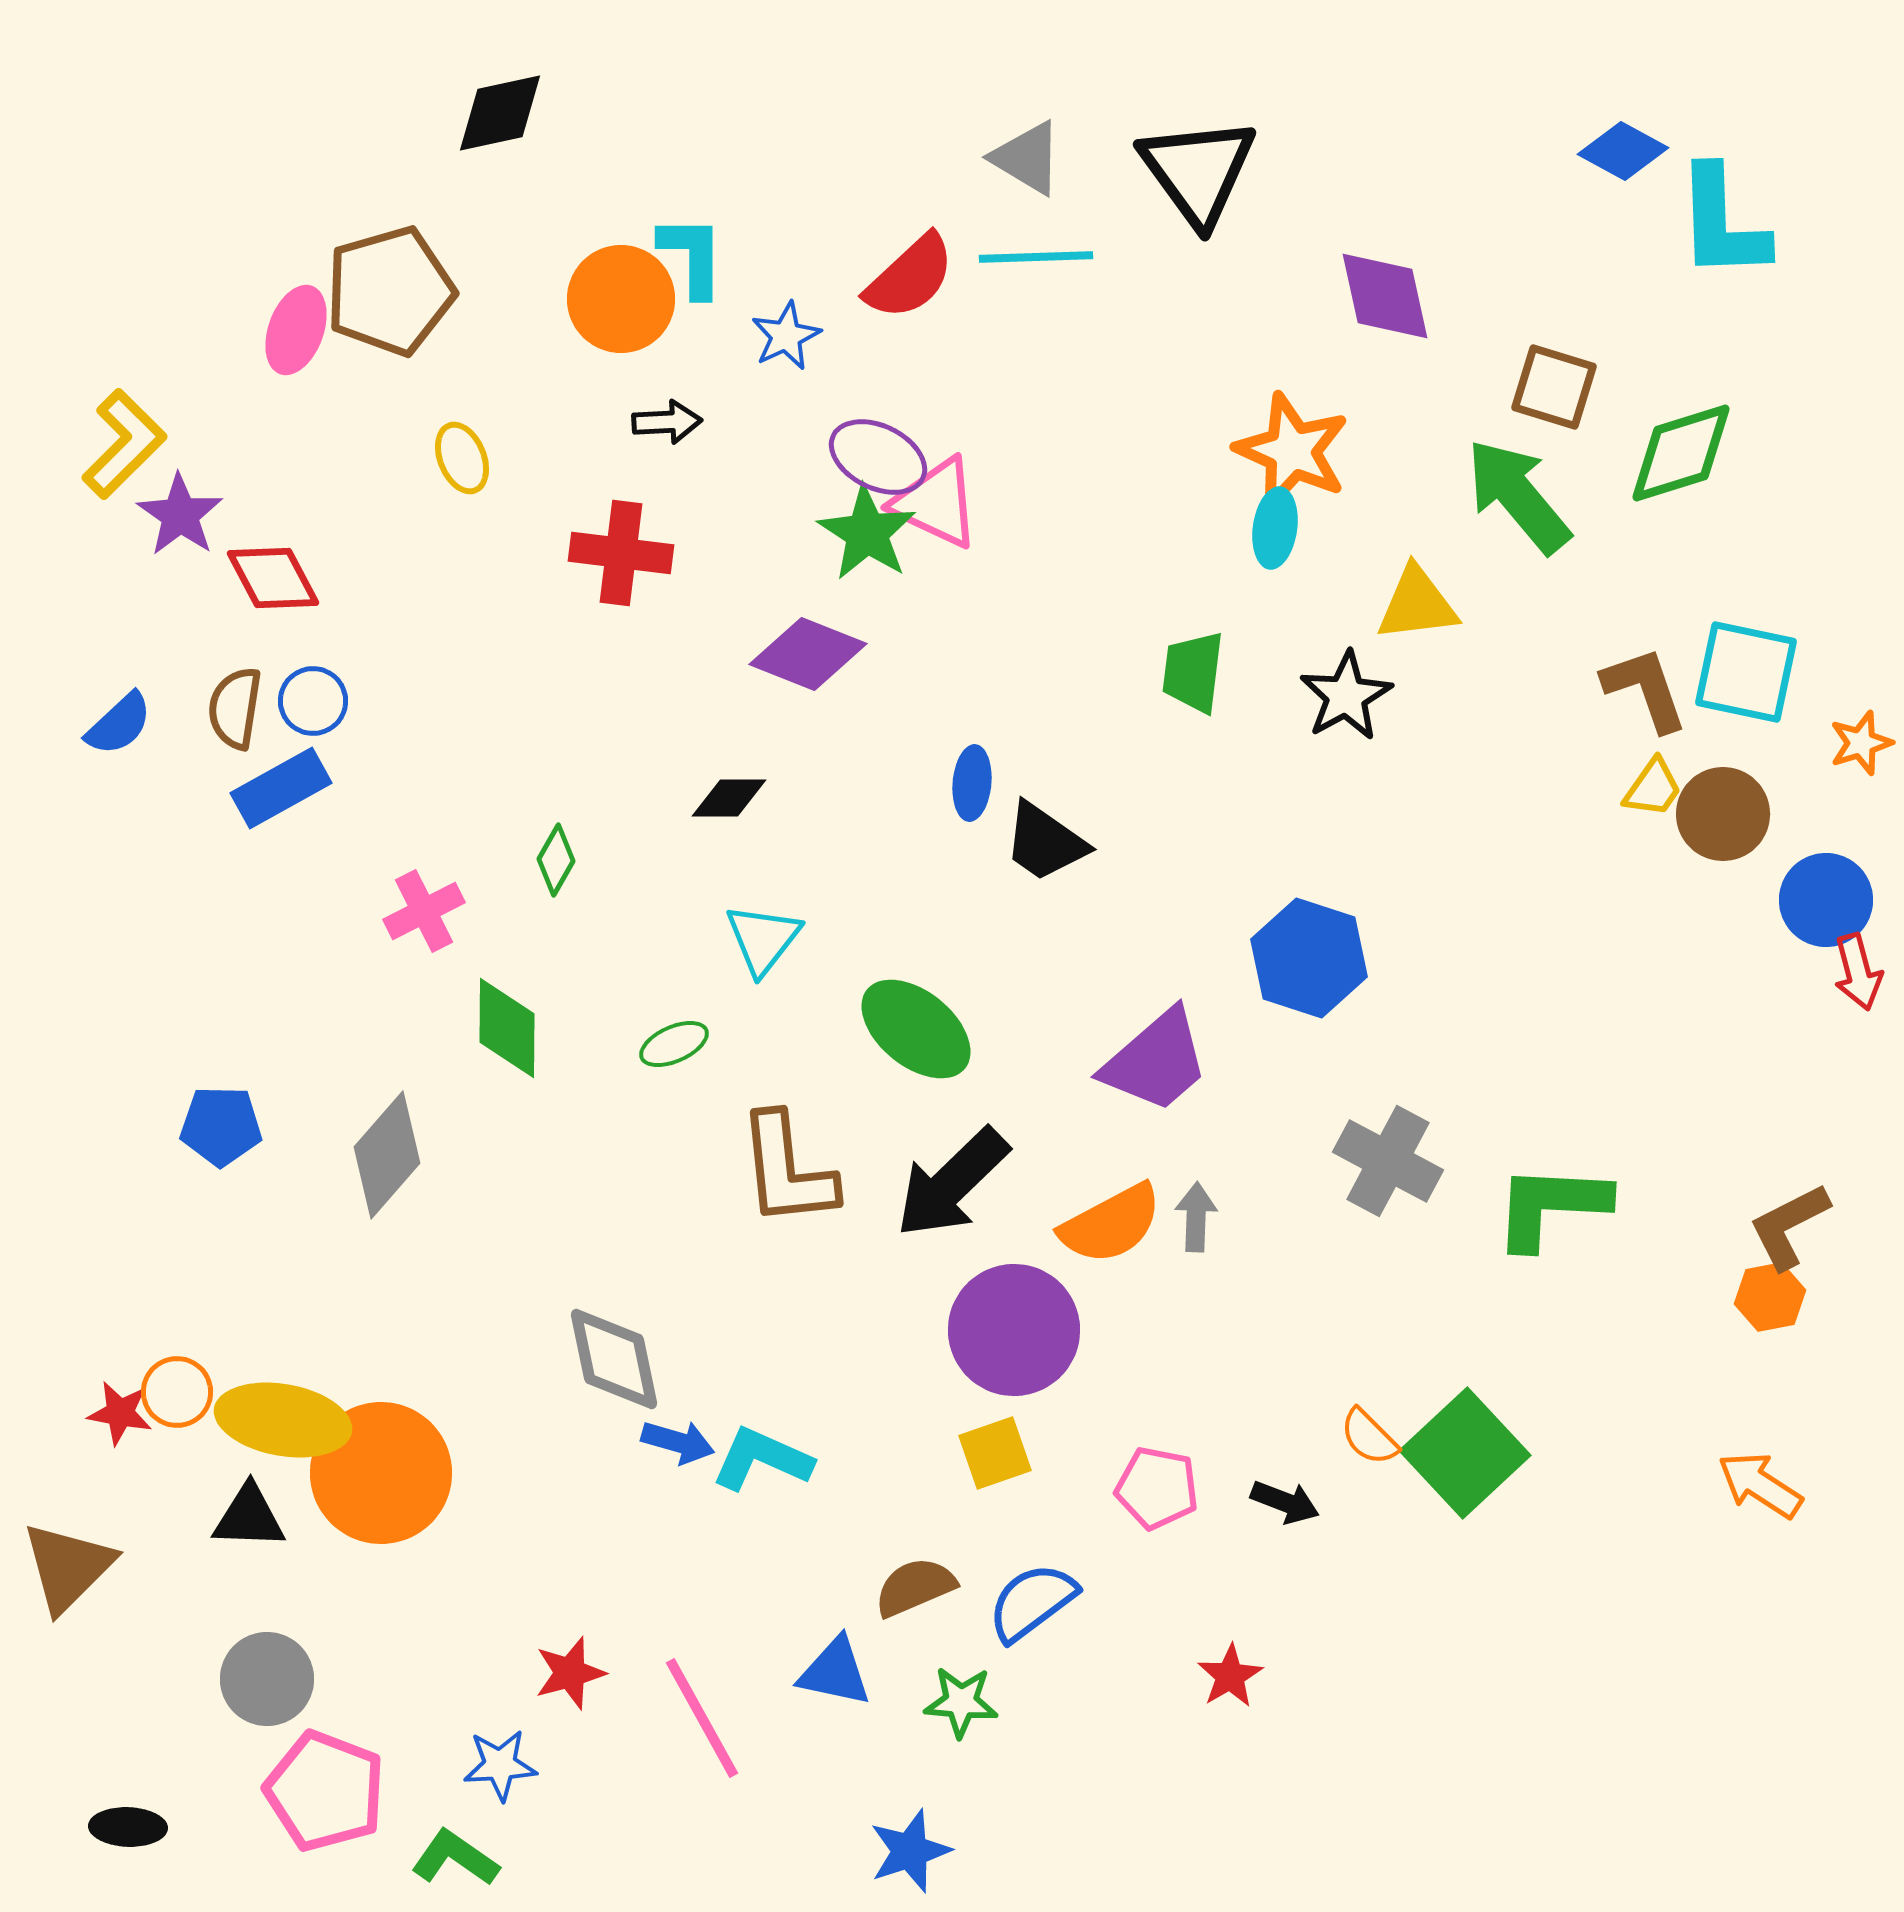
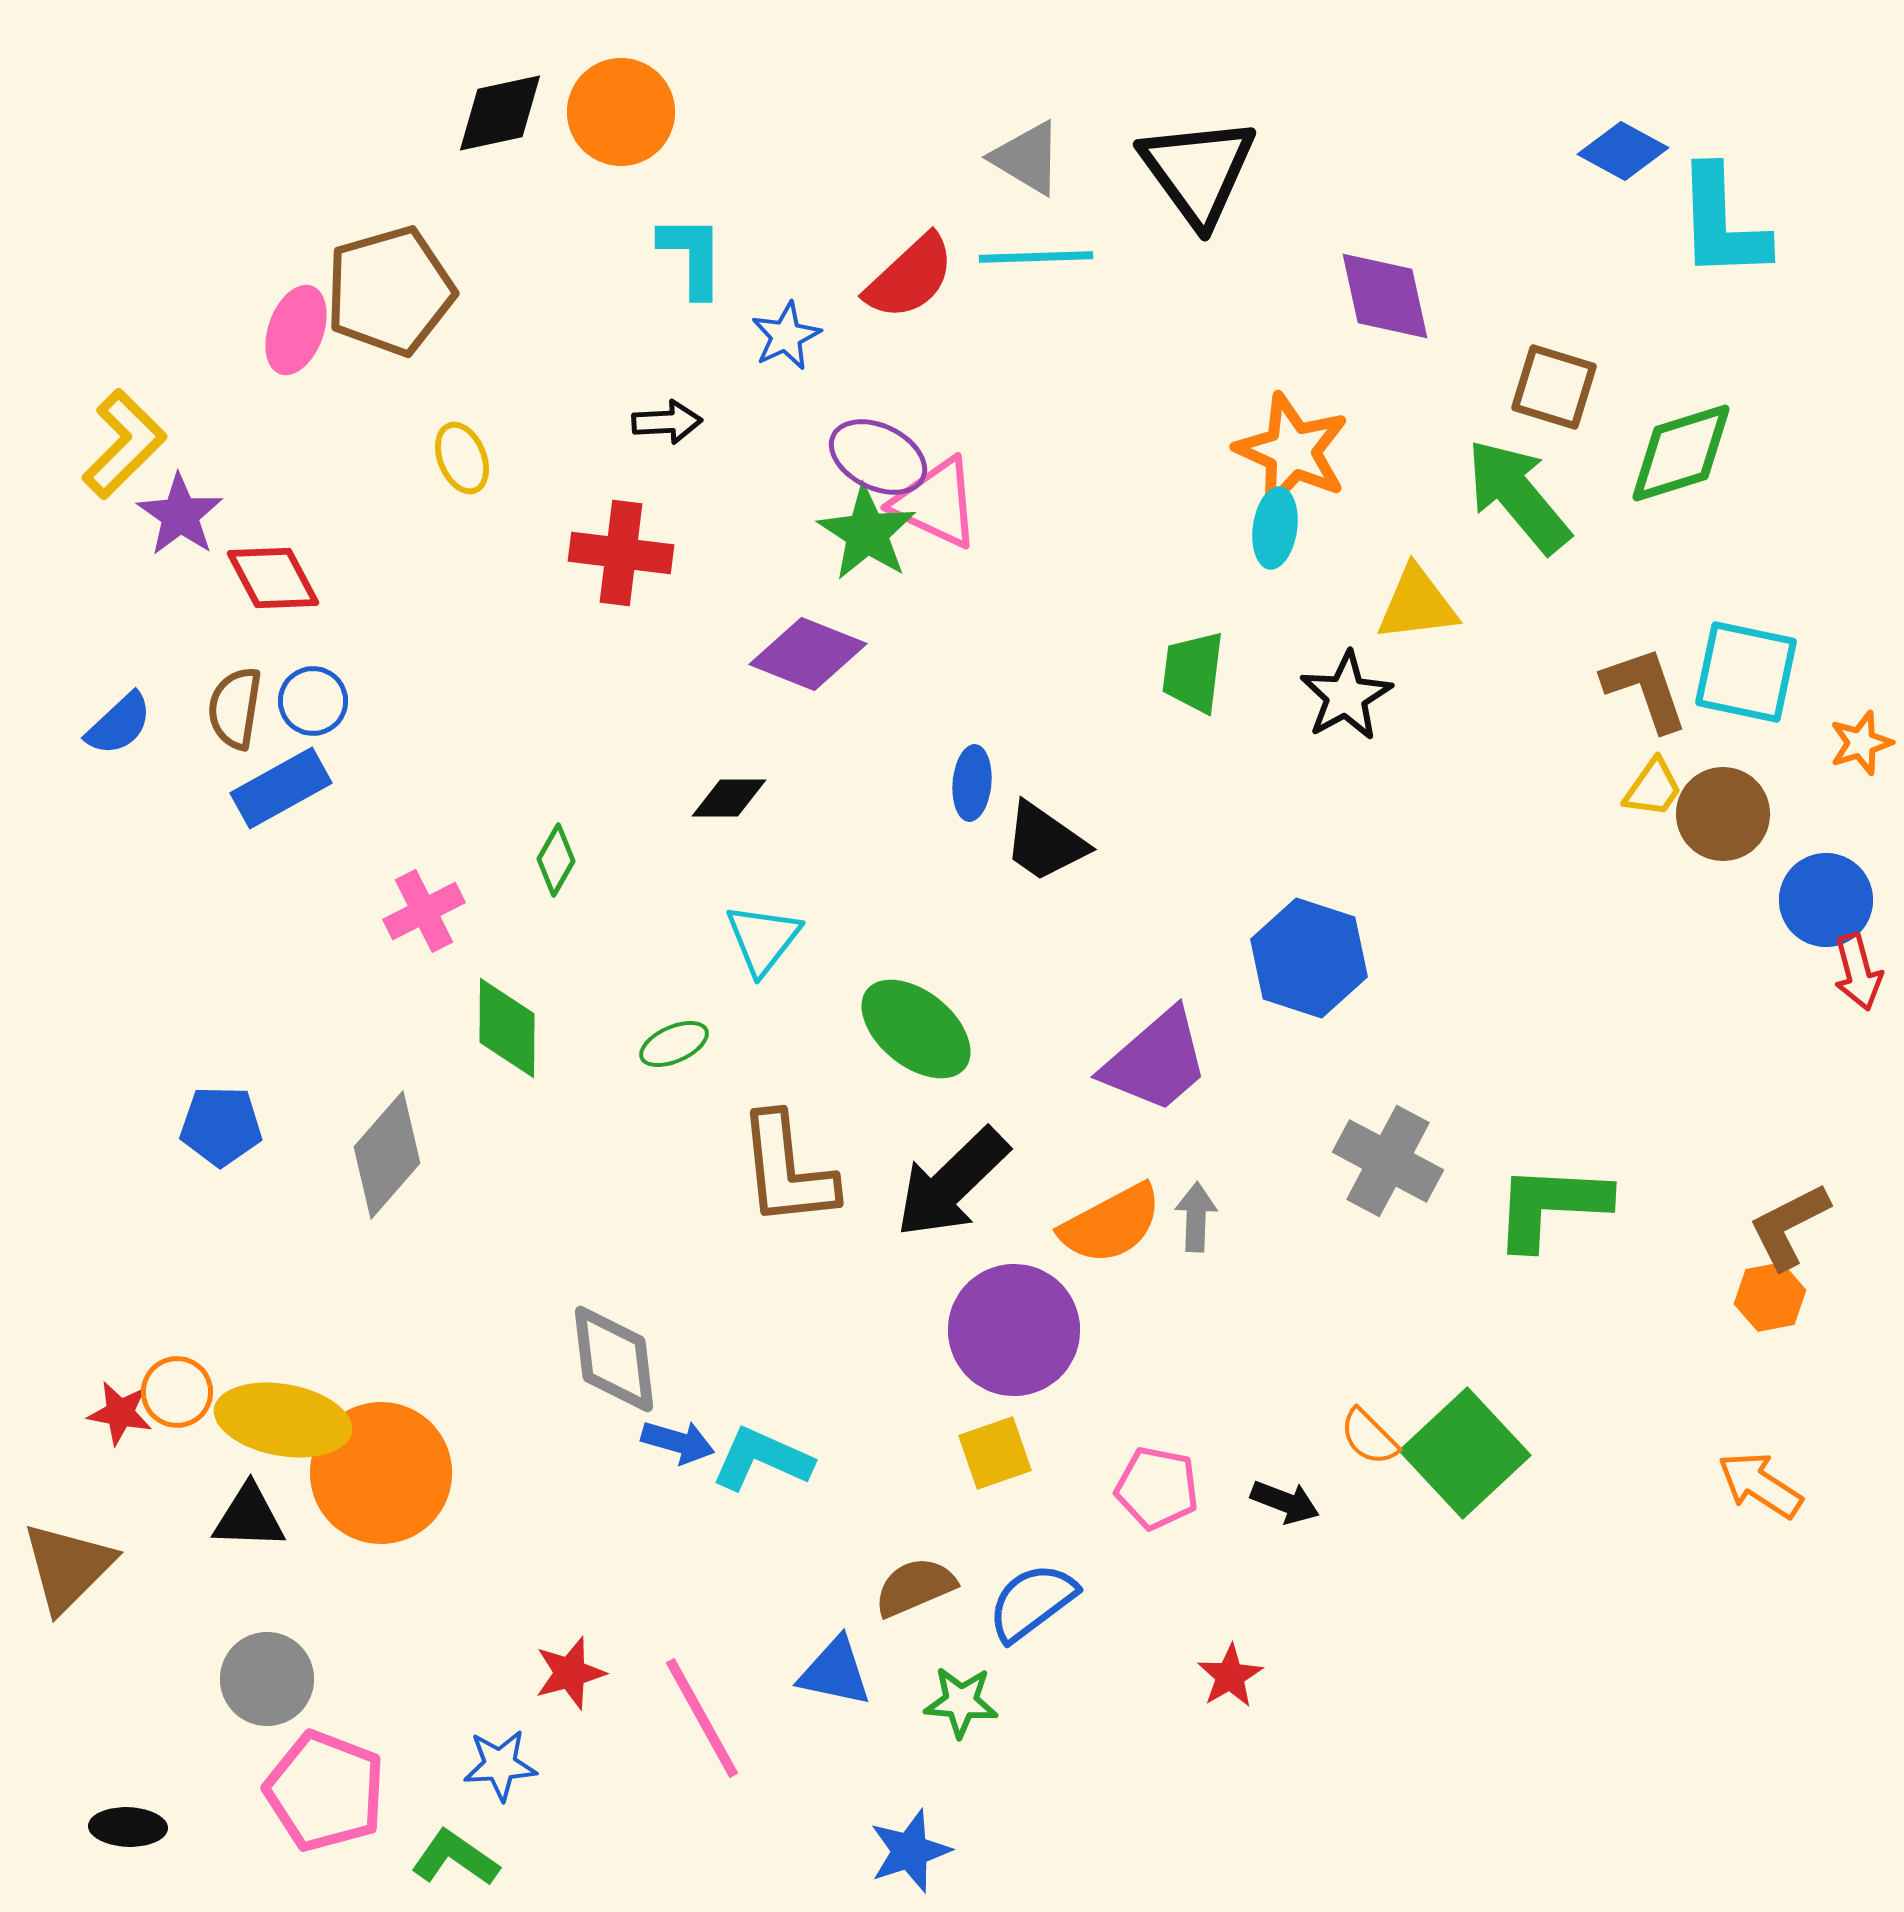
orange circle at (621, 299): moved 187 px up
gray diamond at (614, 1359): rotated 5 degrees clockwise
